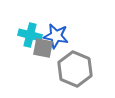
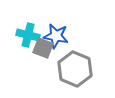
cyan cross: moved 2 px left
gray square: rotated 10 degrees clockwise
